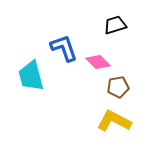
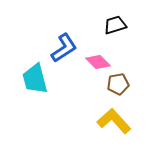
blue L-shape: rotated 76 degrees clockwise
cyan trapezoid: moved 4 px right, 3 px down
brown pentagon: moved 3 px up
yellow L-shape: rotated 20 degrees clockwise
